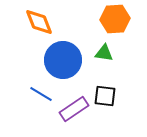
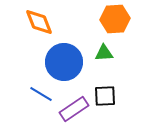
green triangle: rotated 12 degrees counterclockwise
blue circle: moved 1 px right, 2 px down
black square: rotated 10 degrees counterclockwise
